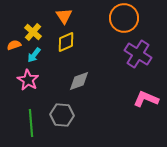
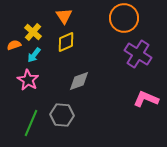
green line: rotated 28 degrees clockwise
